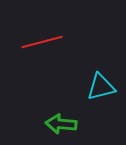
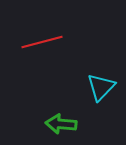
cyan triangle: rotated 32 degrees counterclockwise
